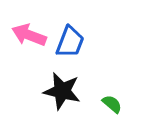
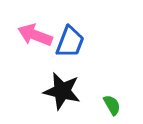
pink arrow: moved 6 px right
green semicircle: moved 1 px down; rotated 20 degrees clockwise
